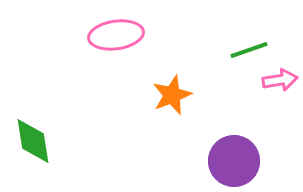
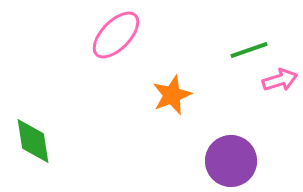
pink ellipse: rotated 38 degrees counterclockwise
pink arrow: rotated 8 degrees counterclockwise
purple circle: moved 3 px left
